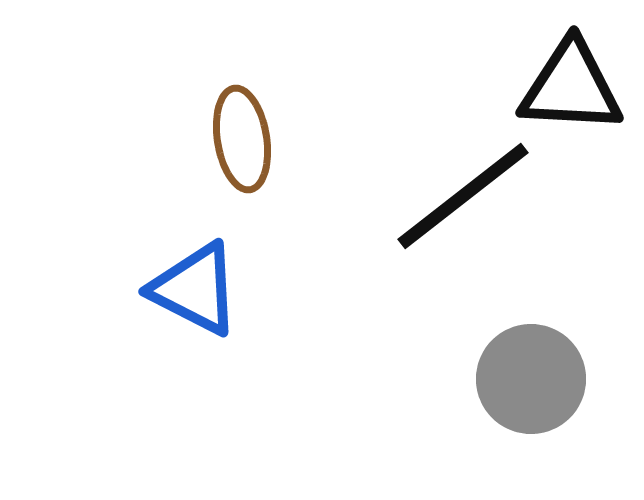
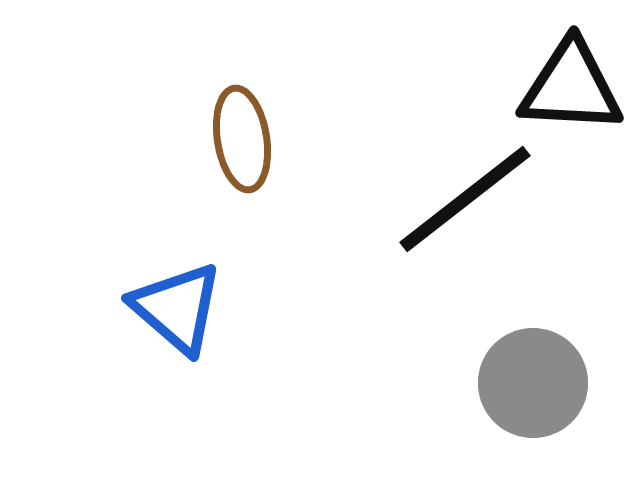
black line: moved 2 px right, 3 px down
blue triangle: moved 18 px left, 19 px down; rotated 14 degrees clockwise
gray circle: moved 2 px right, 4 px down
